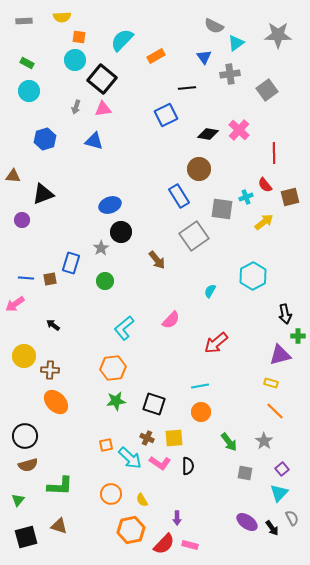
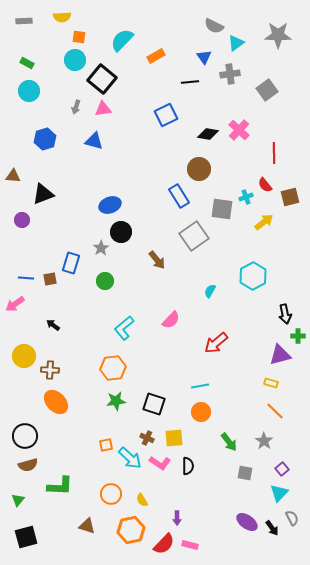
black line at (187, 88): moved 3 px right, 6 px up
brown triangle at (59, 526): moved 28 px right
